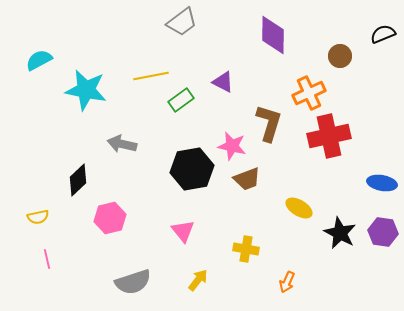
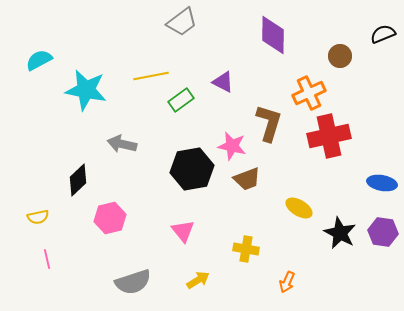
yellow arrow: rotated 20 degrees clockwise
